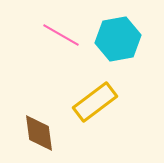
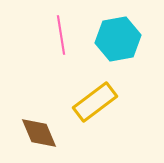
pink line: rotated 51 degrees clockwise
brown diamond: rotated 15 degrees counterclockwise
